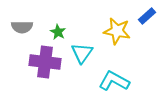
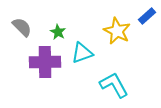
gray semicircle: rotated 135 degrees counterclockwise
yellow star: rotated 16 degrees clockwise
cyan triangle: rotated 35 degrees clockwise
purple cross: rotated 8 degrees counterclockwise
cyan L-shape: moved 4 px down; rotated 32 degrees clockwise
